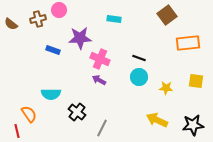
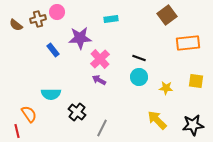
pink circle: moved 2 px left, 2 px down
cyan rectangle: moved 3 px left; rotated 16 degrees counterclockwise
brown semicircle: moved 5 px right, 1 px down
blue rectangle: rotated 32 degrees clockwise
pink cross: rotated 24 degrees clockwise
yellow arrow: rotated 20 degrees clockwise
